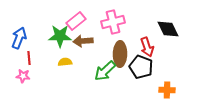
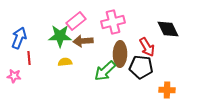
red arrow: rotated 12 degrees counterclockwise
black pentagon: rotated 15 degrees counterclockwise
pink star: moved 9 px left
